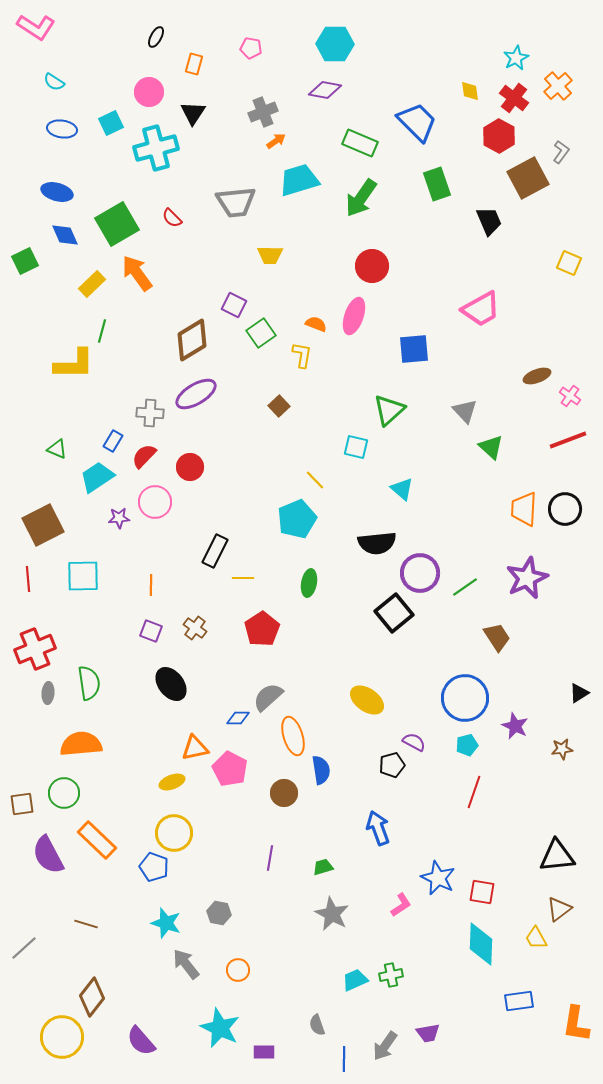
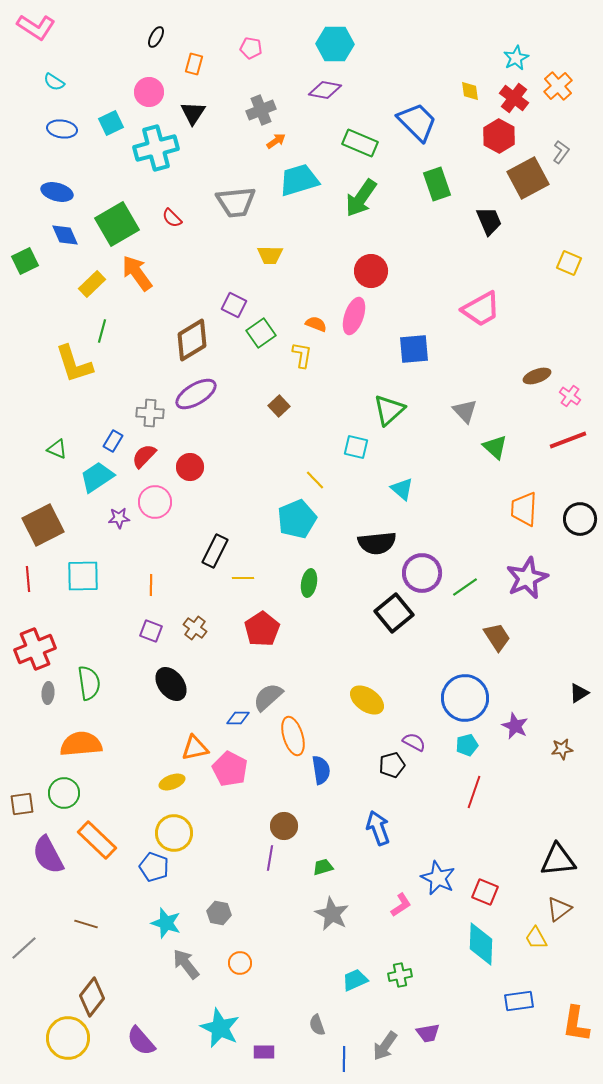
gray cross at (263, 112): moved 2 px left, 2 px up
red circle at (372, 266): moved 1 px left, 5 px down
yellow L-shape at (74, 364): rotated 72 degrees clockwise
green triangle at (491, 447): moved 4 px right
black circle at (565, 509): moved 15 px right, 10 px down
purple circle at (420, 573): moved 2 px right
brown circle at (284, 793): moved 33 px down
black triangle at (557, 856): moved 1 px right, 4 px down
red square at (482, 892): moved 3 px right; rotated 12 degrees clockwise
orange circle at (238, 970): moved 2 px right, 7 px up
green cross at (391, 975): moved 9 px right
yellow circle at (62, 1037): moved 6 px right, 1 px down
